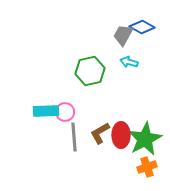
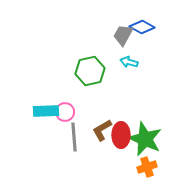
brown L-shape: moved 2 px right, 3 px up
green star: rotated 20 degrees counterclockwise
